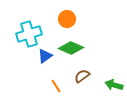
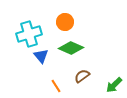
orange circle: moved 2 px left, 3 px down
blue triangle: moved 4 px left; rotated 35 degrees counterclockwise
green arrow: rotated 60 degrees counterclockwise
